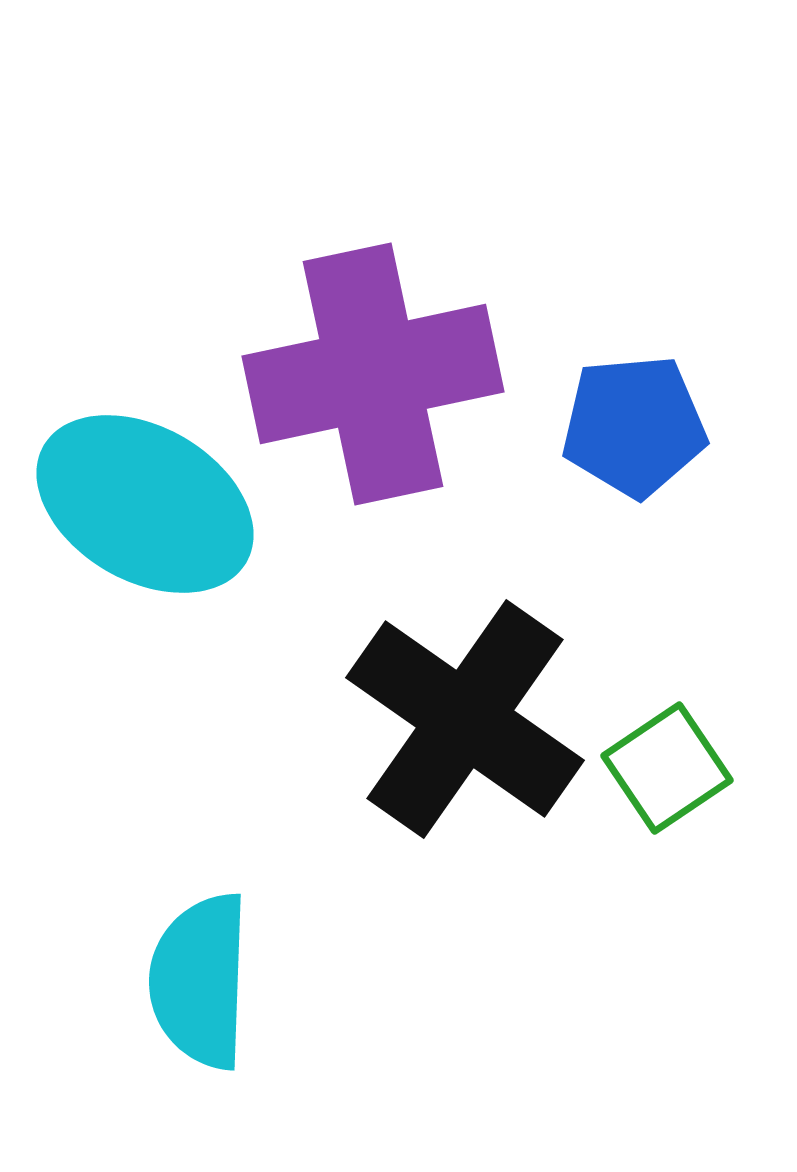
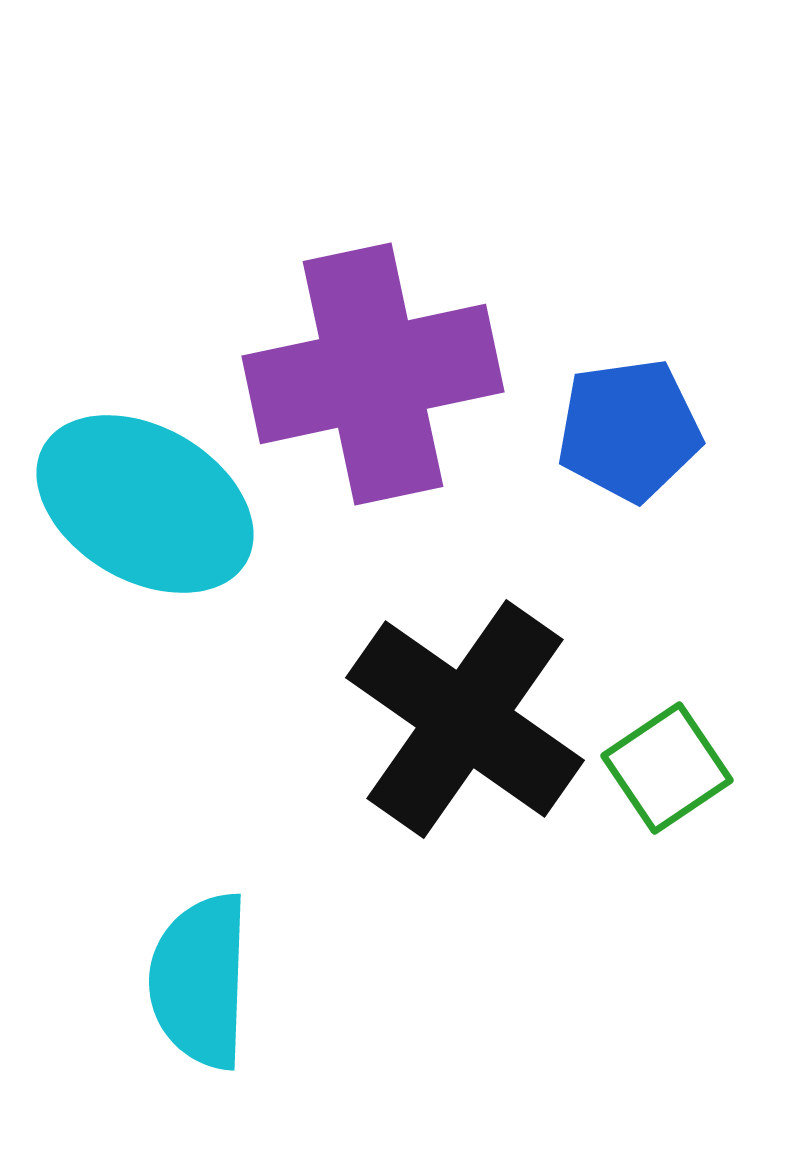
blue pentagon: moved 5 px left, 4 px down; rotated 3 degrees counterclockwise
